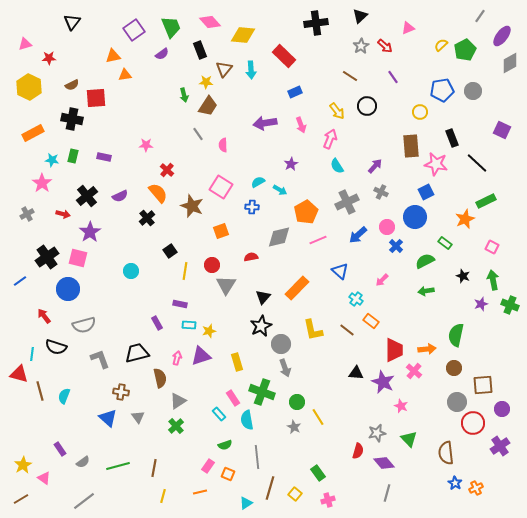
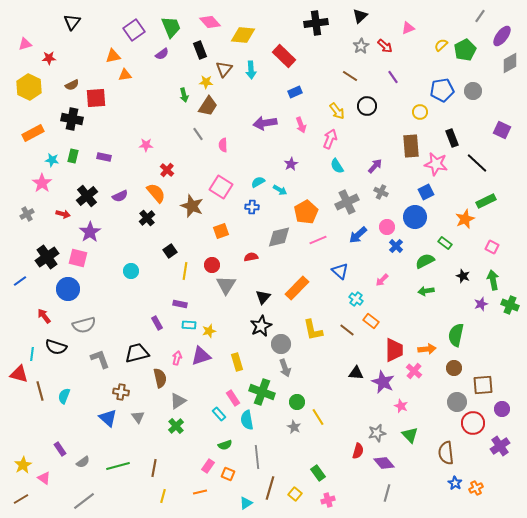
orange semicircle at (158, 193): moved 2 px left
green triangle at (409, 439): moved 1 px right, 4 px up
